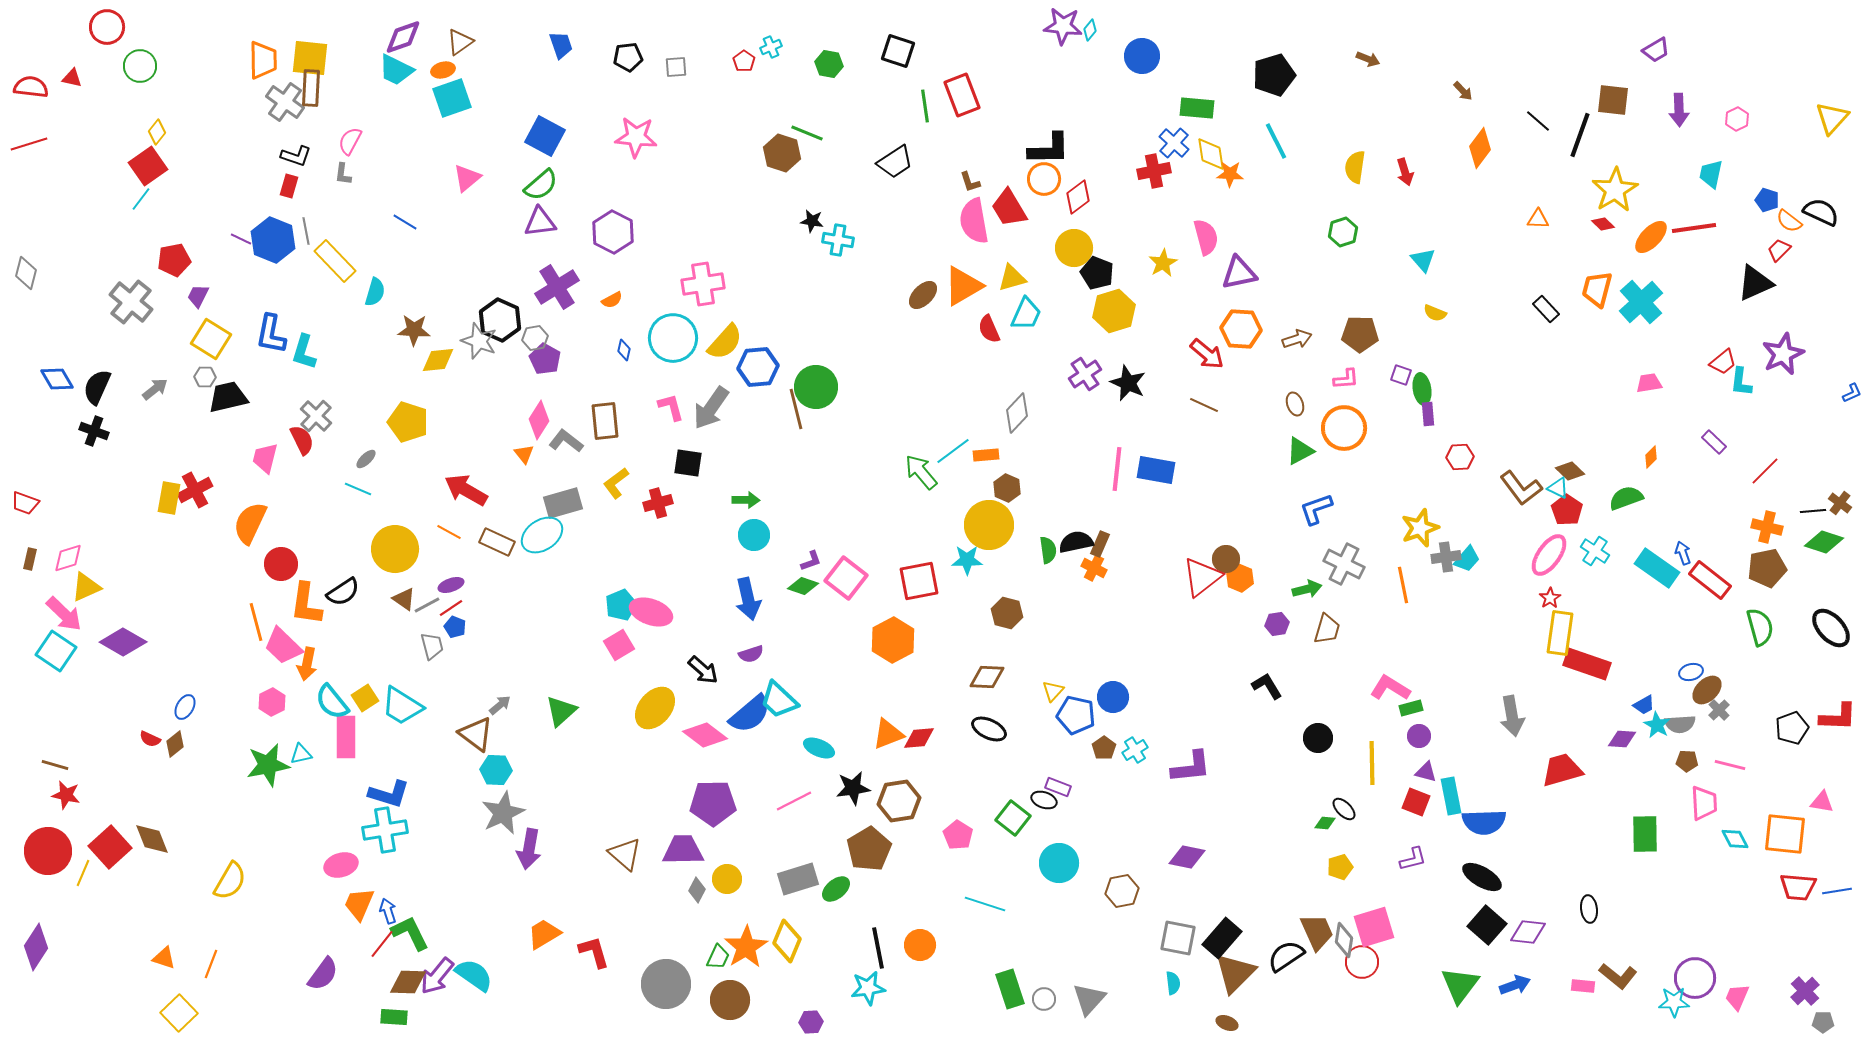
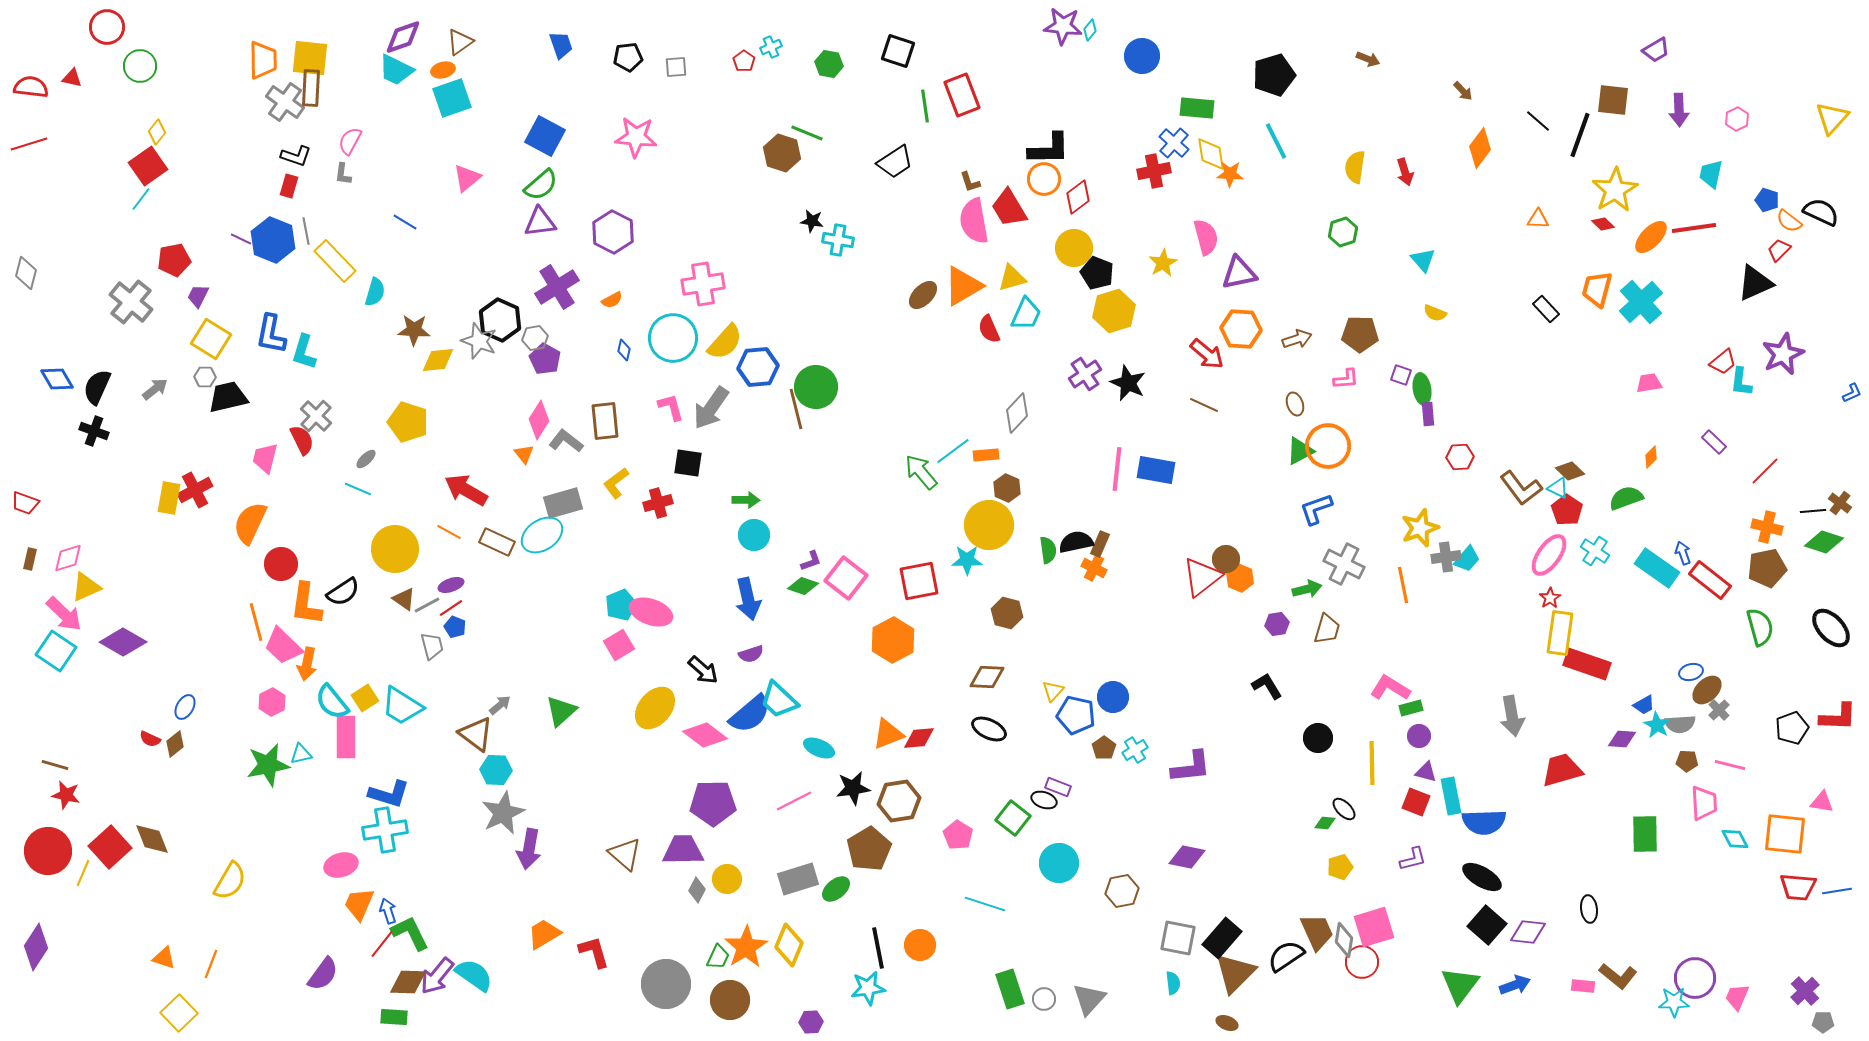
orange circle at (1344, 428): moved 16 px left, 18 px down
yellow diamond at (787, 941): moved 2 px right, 4 px down
